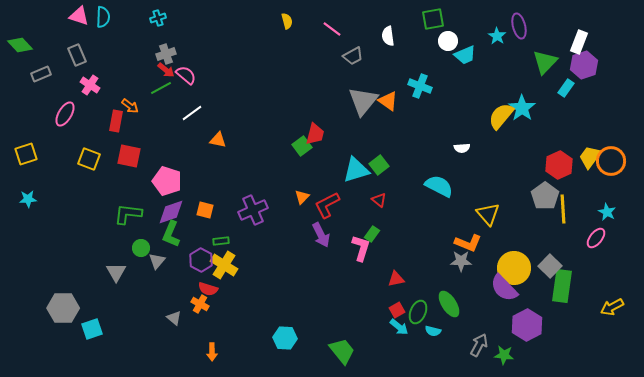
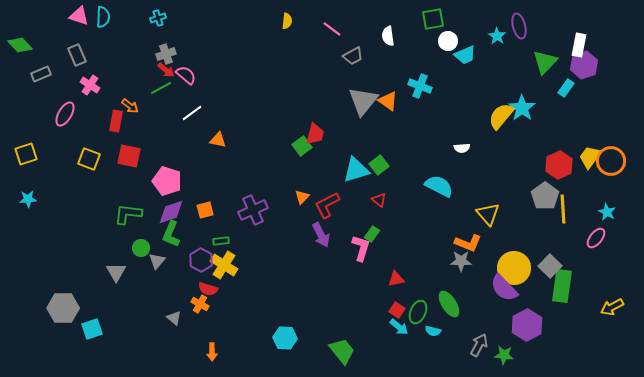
yellow semicircle at (287, 21): rotated 21 degrees clockwise
white rectangle at (579, 42): moved 3 px down; rotated 10 degrees counterclockwise
orange square at (205, 210): rotated 30 degrees counterclockwise
red square at (397, 310): rotated 28 degrees counterclockwise
